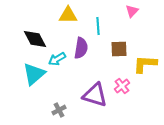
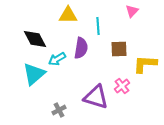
purple triangle: moved 1 px right, 2 px down
